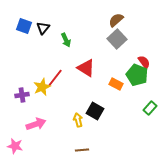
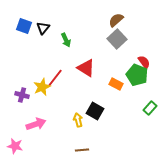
purple cross: rotated 24 degrees clockwise
